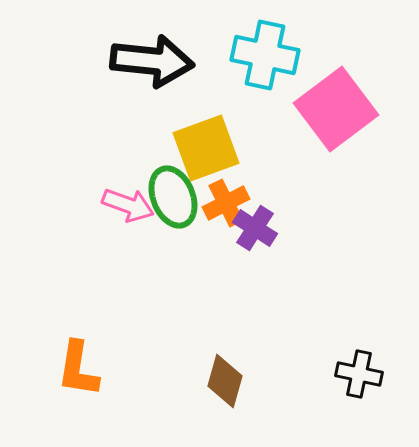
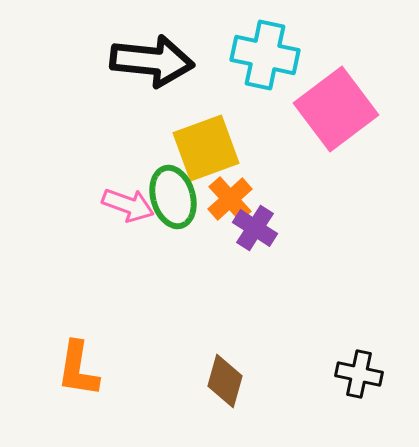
green ellipse: rotated 6 degrees clockwise
orange cross: moved 4 px right, 4 px up; rotated 15 degrees counterclockwise
